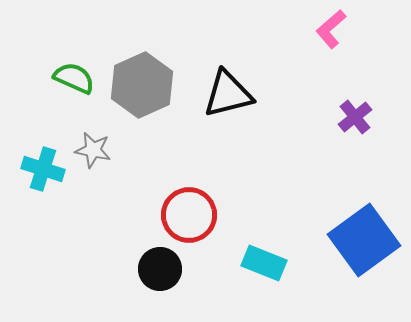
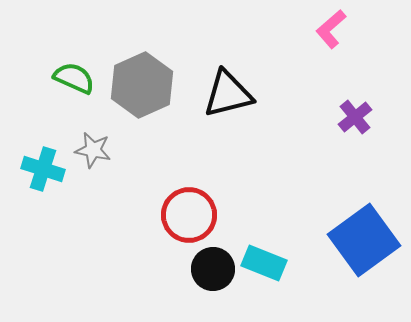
black circle: moved 53 px right
